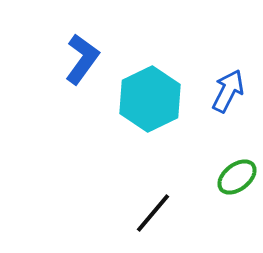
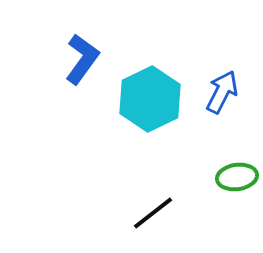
blue arrow: moved 6 px left, 1 px down
green ellipse: rotated 30 degrees clockwise
black line: rotated 12 degrees clockwise
